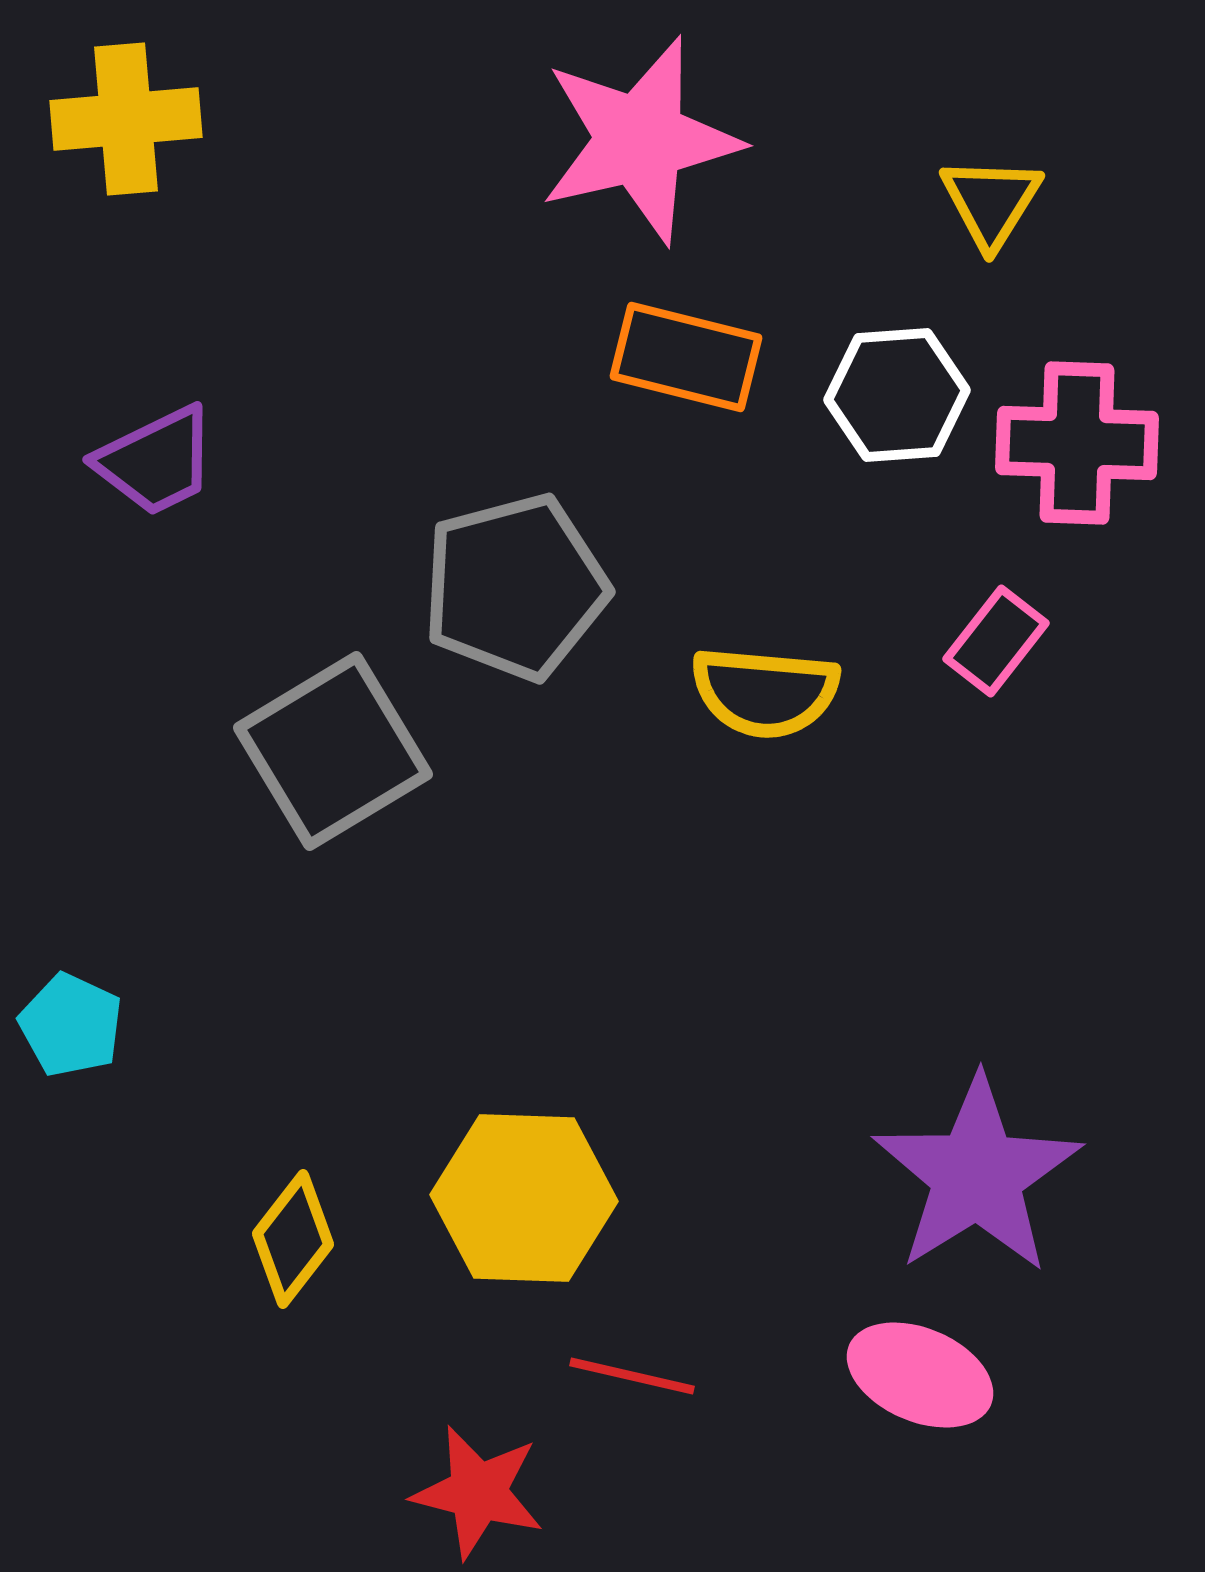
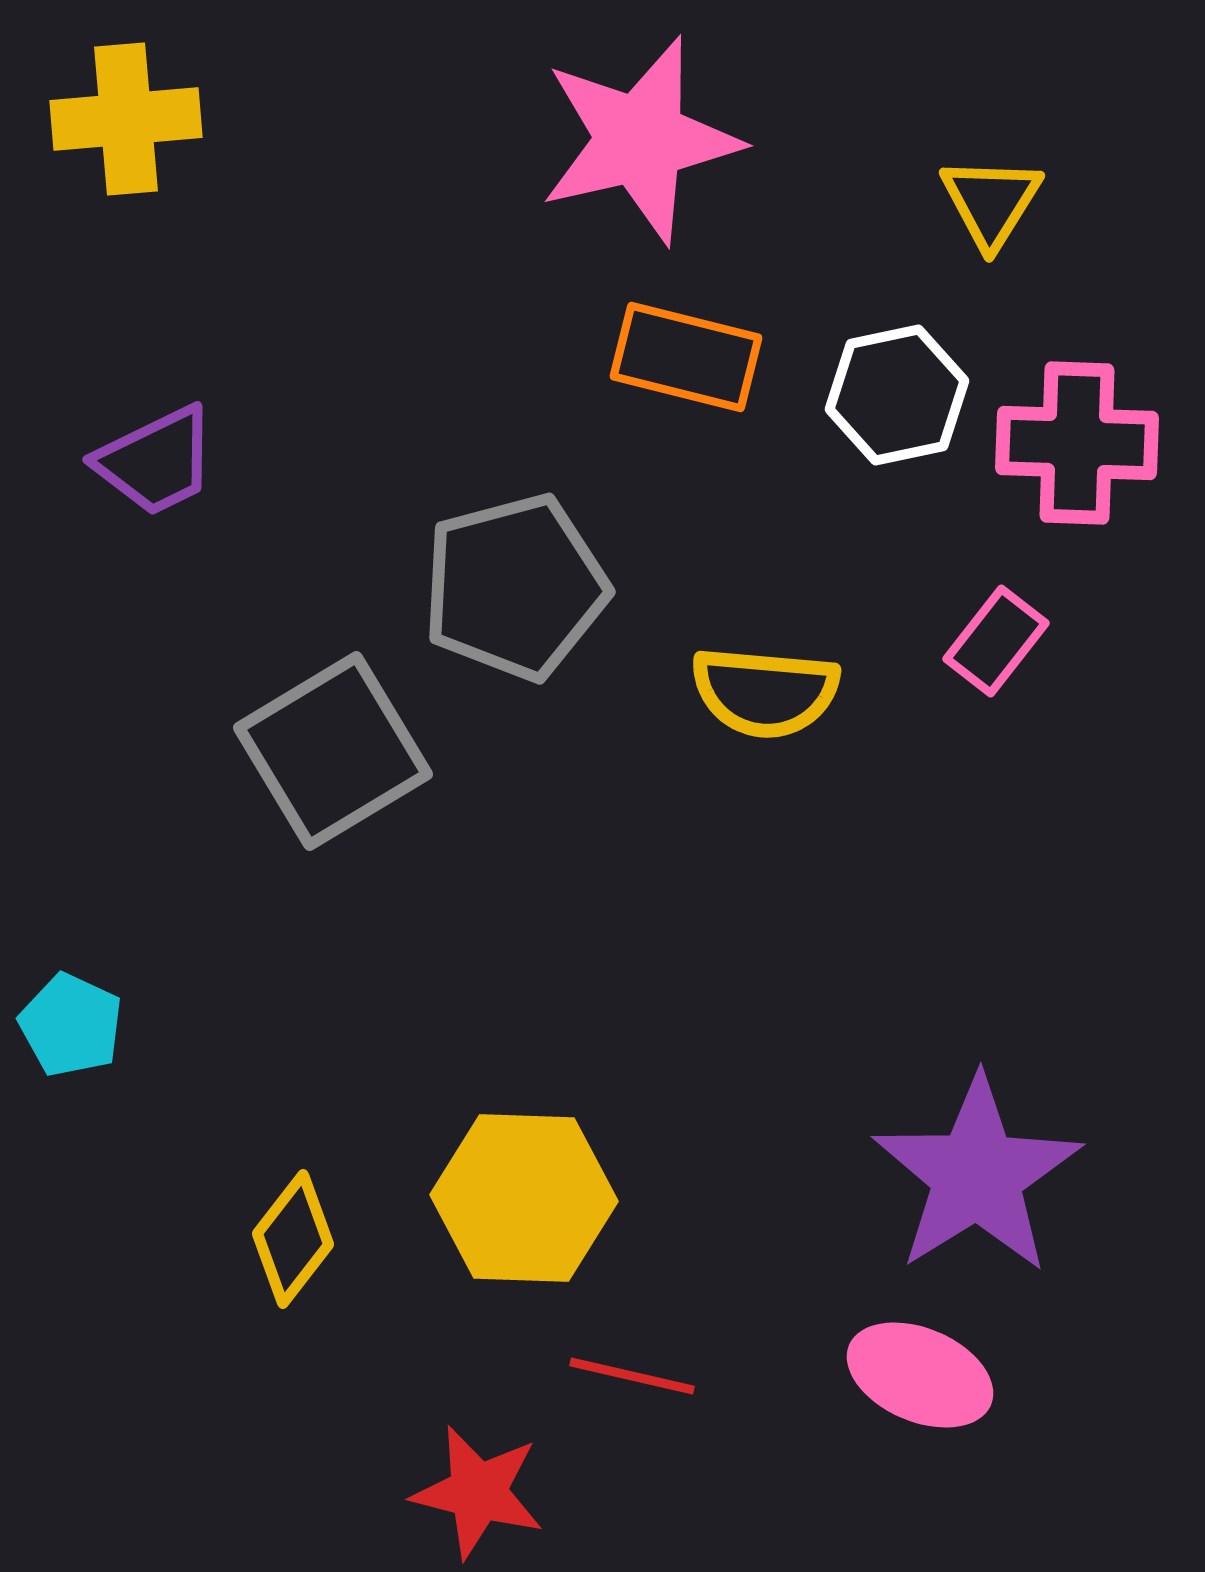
white hexagon: rotated 8 degrees counterclockwise
